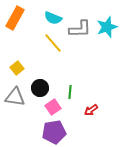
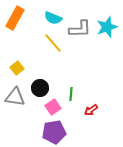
green line: moved 1 px right, 2 px down
